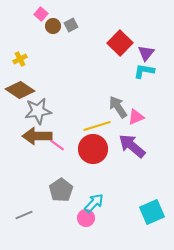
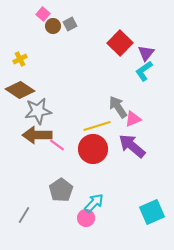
pink square: moved 2 px right
gray square: moved 1 px left, 1 px up
cyan L-shape: rotated 45 degrees counterclockwise
pink triangle: moved 3 px left, 2 px down
brown arrow: moved 1 px up
gray line: rotated 36 degrees counterclockwise
